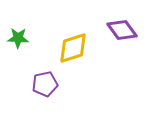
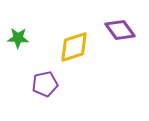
purple diamond: moved 2 px left
yellow diamond: moved 1 px right, 1 px up
